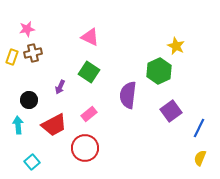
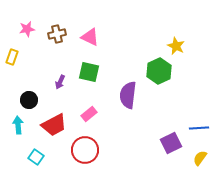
brown cross: moved 24 px right, 19 px up
green square: rotated 20 degrees counterclockwise
purple arrow: moved 5 px up
purple square: moved 32 px down; rotated 10 degrees clockwise
blue line: rotated 60 degrees clockwise
red circle: moved 2 px down
yellow semicircle: rotated 14 degrees clockwise
cyan square: moved 4 px right, 5 px up; rotated 14 degrees counterclockwise
